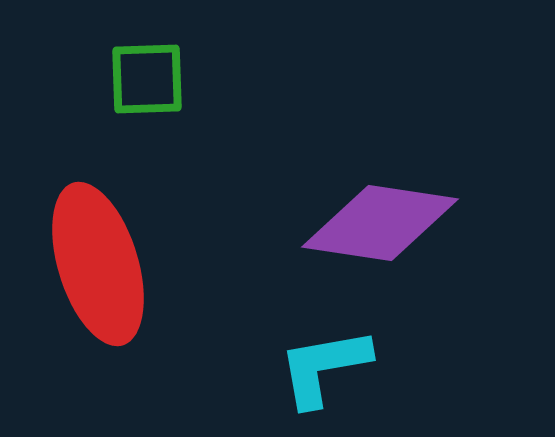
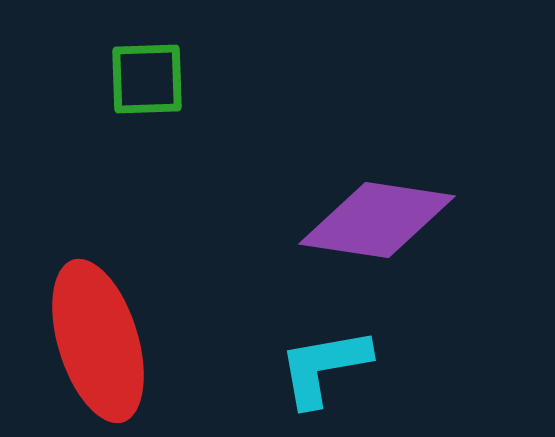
purple diamond: moved 3 px left, 3 px up
red ellipse: moved 77 px down
